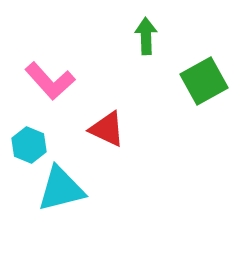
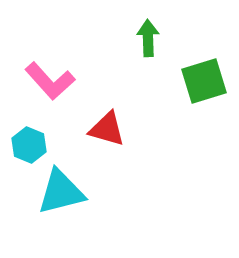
green arrow: moved 2 px right, 2 px down
green square: rotated 12 degrees clockwise
red triangle: rotated 9 degrees counterclockwise
cyan triangle: moved 3 px down
